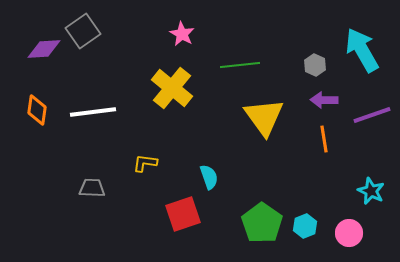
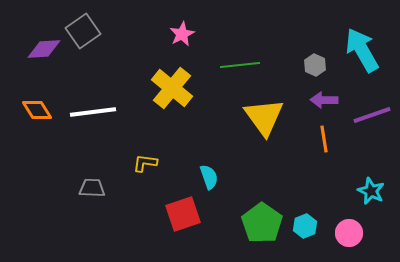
pink star: rotated 15 degrees clockwise
orange diamond: rotated 40 degrees counterclockwise
